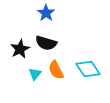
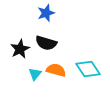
blue star: rotated 18 degrees clockwise
orange semicircle: rotated 132 degrees clockwise
